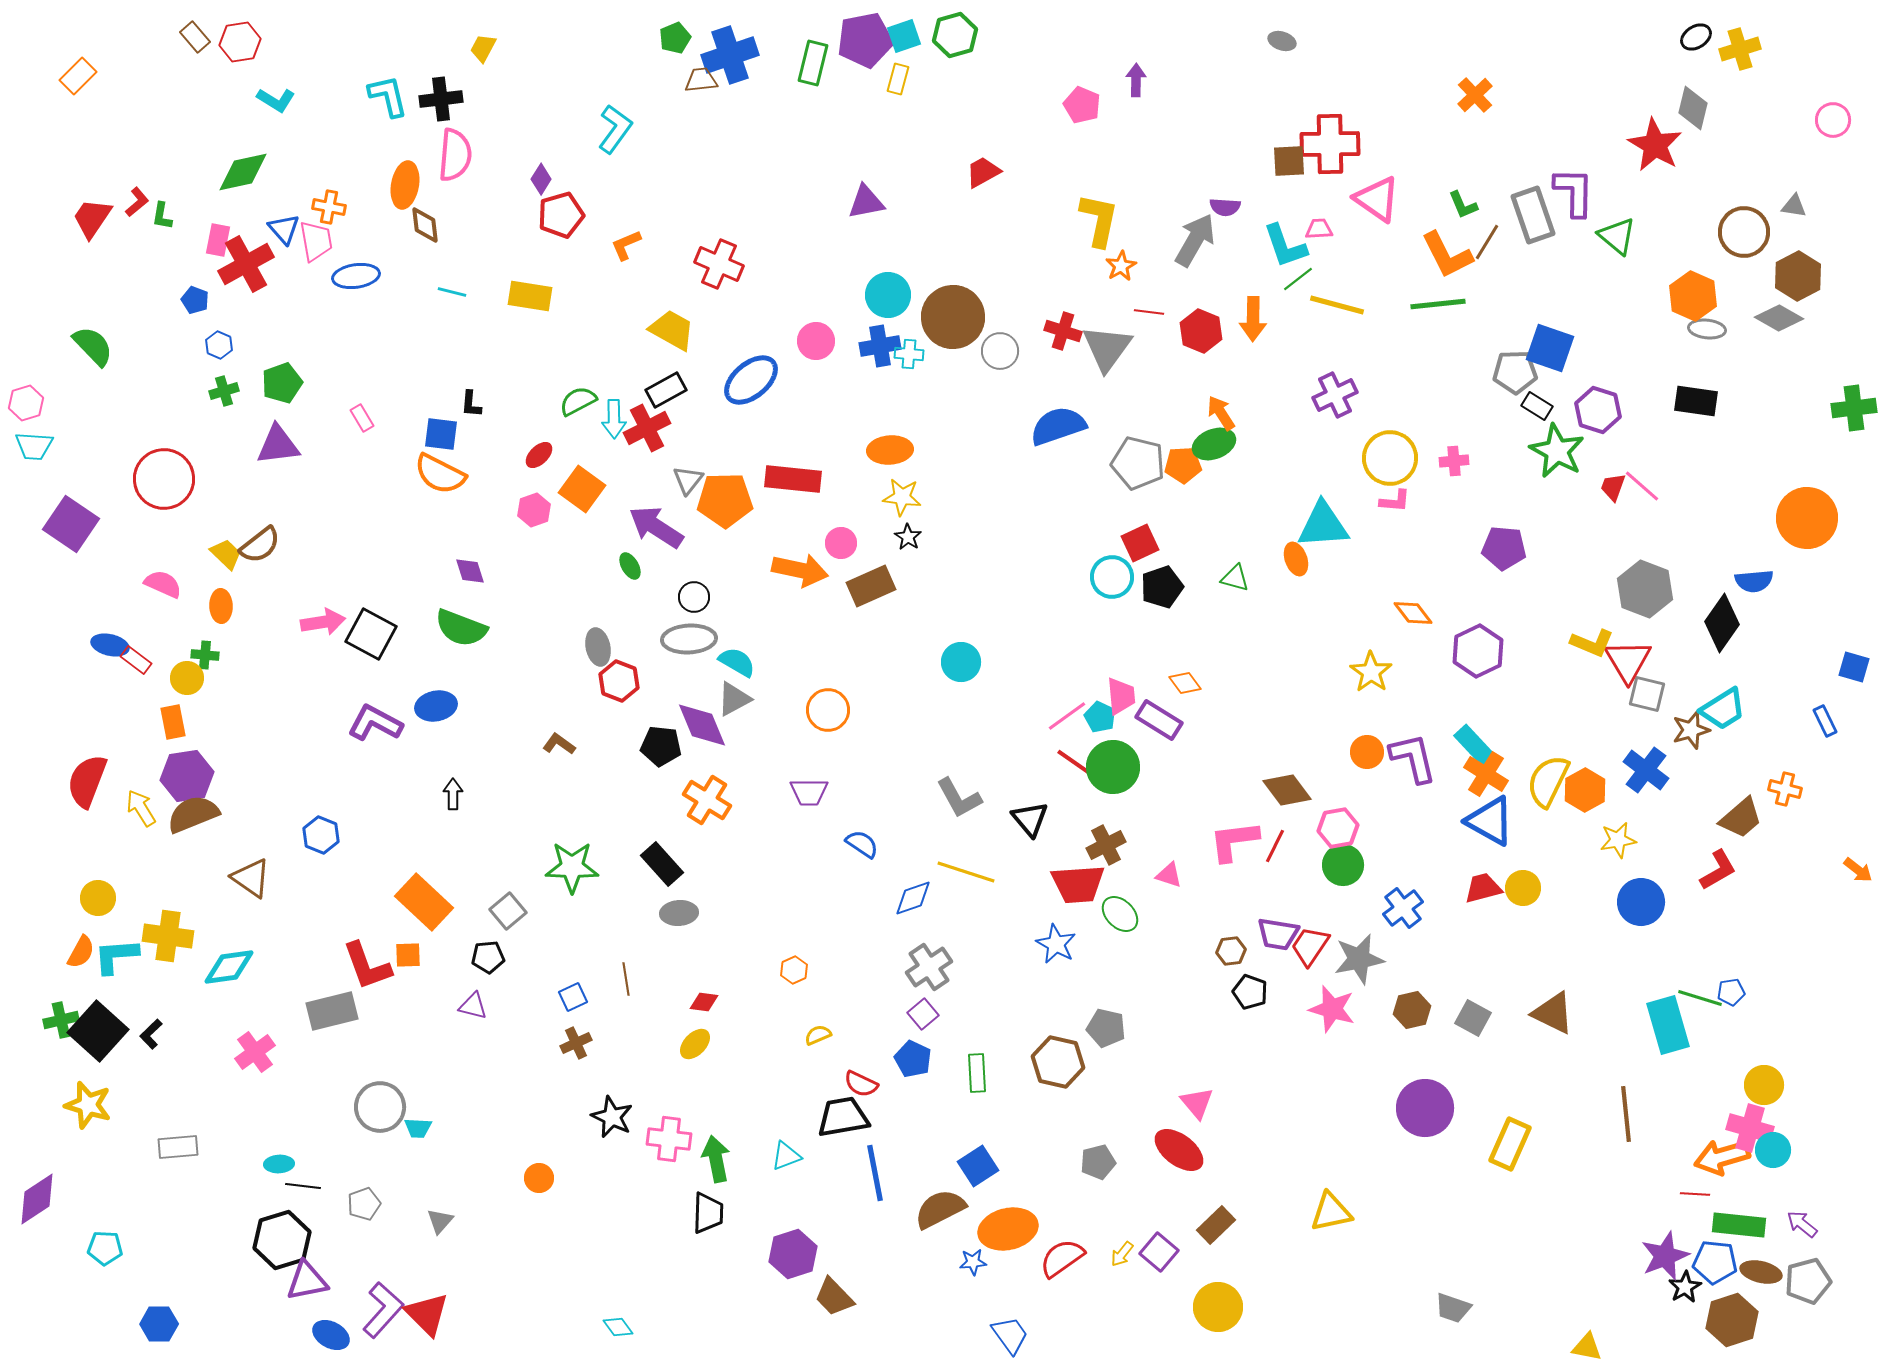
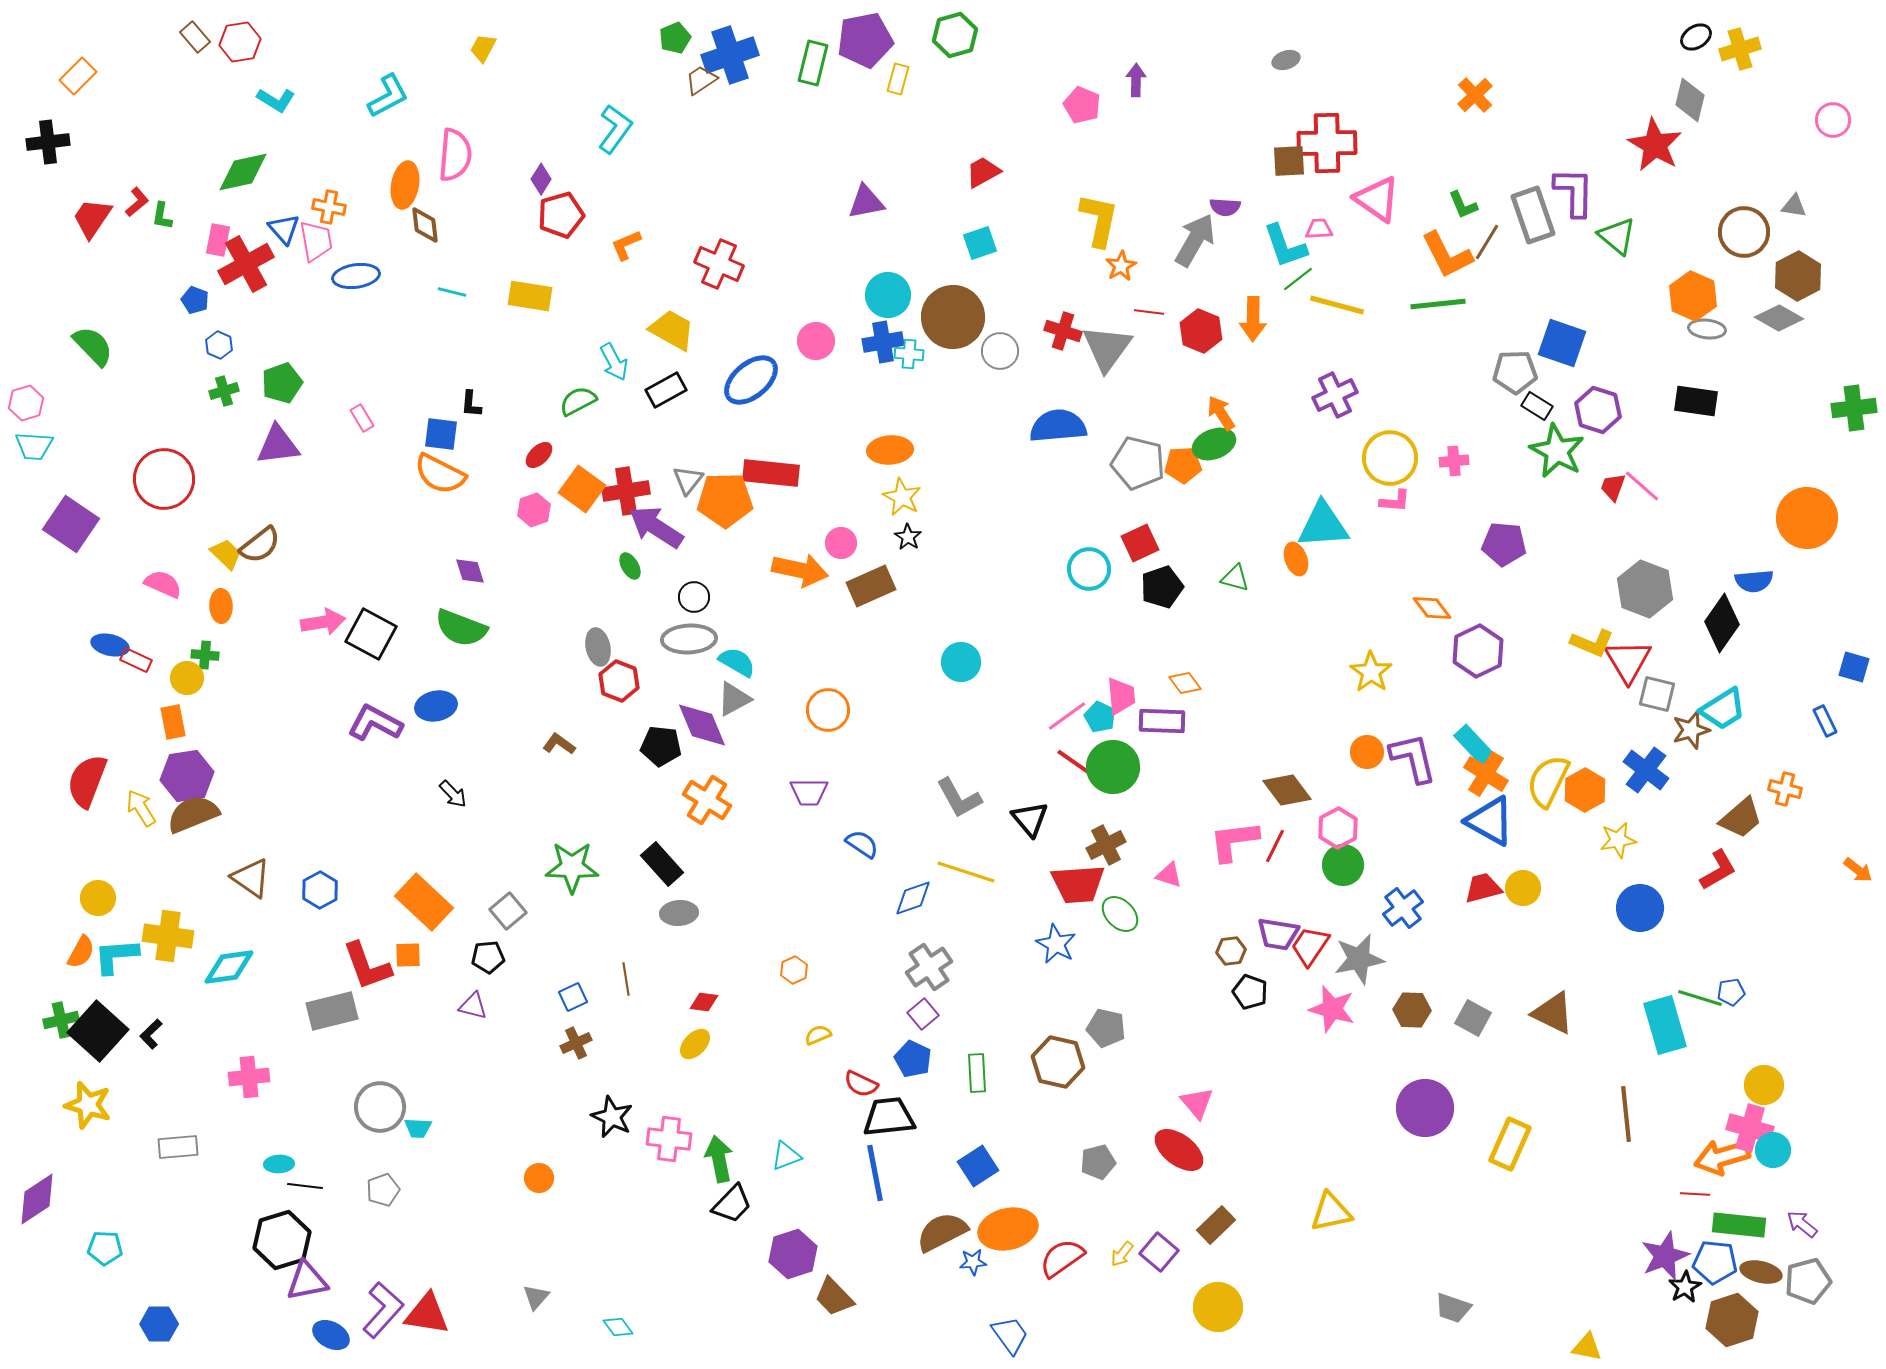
cyan square at (904, 36): moved 76 px right, 207 px down
gray ellipse at (1282, 41): moved 4 px right, 19 px down; rotated 36 degrees counterclockwise
brown trapezoid at (701, 80): rotated 28 degrees counterclockwise
cyan L-shape at (388, 96): rotated 75 degrees clockwise
black cross at (441, 99): moved 393 px left, 43 px down
gray diamond at (1693, 108): moved 3 px left, 8 px up
red cross at (1330, 144): moved 3 px left, 1 px up
blue cross at (880, 346): moved 3 px right, 4 px up
blue square at (1550, 348): moved 12 px right, 5 px up
cyan arrow at (614, 419): moved 57 px up; rotated 27 degrees counterclockwise
blue semicircle at (1058, 426): rotated 14 degrees clockwise
red cross at (647, 428): moved 21 px left, 63 px down; rotated 18 degrees clockwise
red rectangle at (793, 479): moved 22 px left, 6 px up
yellow star at (902, 497): rotated 21 degrees clockwise
purple pentagon at (1504, 548): moved 4 px up
cyan circle at (1112, 577): moved 23 px left, 8 px up
orange diamond at (1413, 613): moved 19 px right, 5 px up
red rectangle at (136, 660): rotated 12 degrees counterclockwise
gray square at (1647, 694): moved 10 px right
purple rectangle at (1159, 720): moved 3 px right, 1 px down; rotated 30 degrees counterclockwise
black arrow at (453, 794): rotated 136 degrees clockwise
pink hexagon at (1338, 828): rotated 18 degrees counterclockwise
blue hexagon at (321, 835): moved 1 px left, 55 px down; rotated 9 degrees clockwise
blue circle at (1641, 902): moved 1 px left, 6 px down
brown hexagon at (1412, 1010): rotated 15 degrees clockwise
cyan rectangle at (1668, 1025): moved 3 px left
pink cross at (255, 1052): moved 6 px left, 25 px down; rotated 30 degrees clockwise
black trapezoid at (843, 1117): moved 46 px right; rotated 4 degrees clockwise
green arrow at (716, 1159): moved 3 px right
black line at (303, 1186): moved 2 px right
gray pentagon at (364, 1204): moved 19 px right, 14 px up
brown semicircle at (940, 1209): moved 2 px right, 23 px down
black trapezoid at (708, 1213): moved 24 px right, 9 px up; rotated 42 degrees clockwise
gray triangle at (440, 1221): moved 96 px right, 76 px down
red triangle at (427, 1314): rotated 36 degrees counterclockwise
